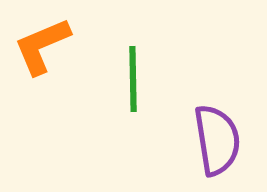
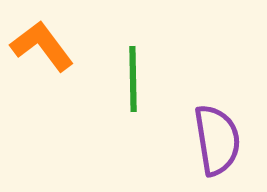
orange L-shape: rotated 76 degrees clockwise
